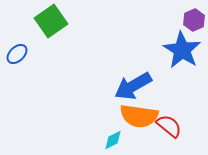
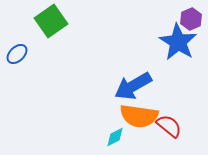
purple hexagon: moved 3 px left, 1 px up
blue star: moved 4 px left, 8 px up
cyan diamond: moved 2 px right, 3 px up
